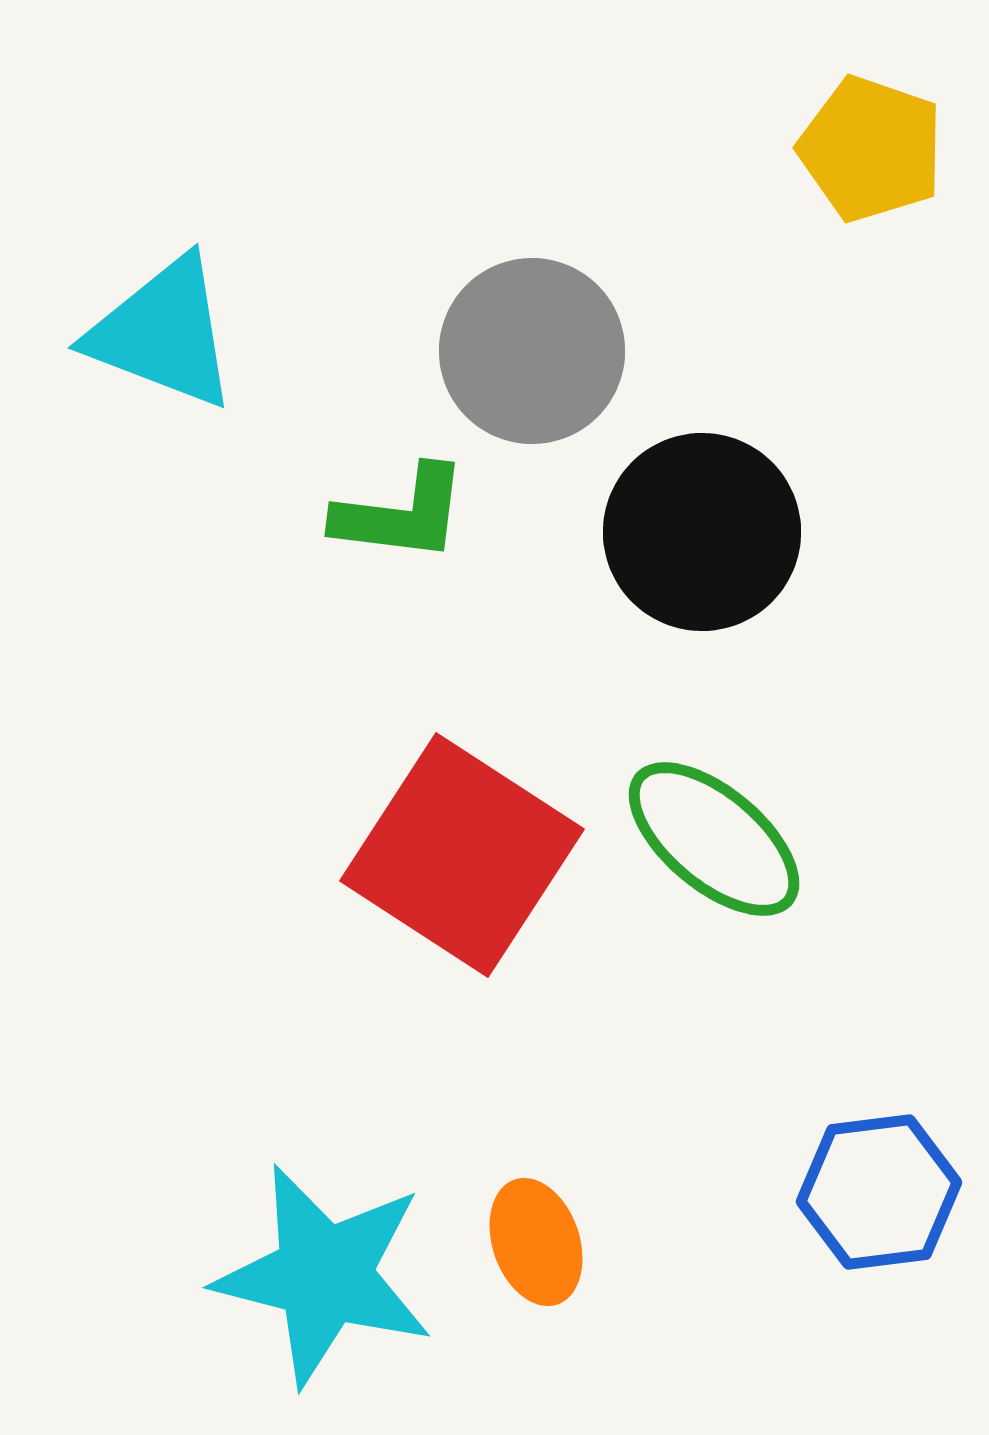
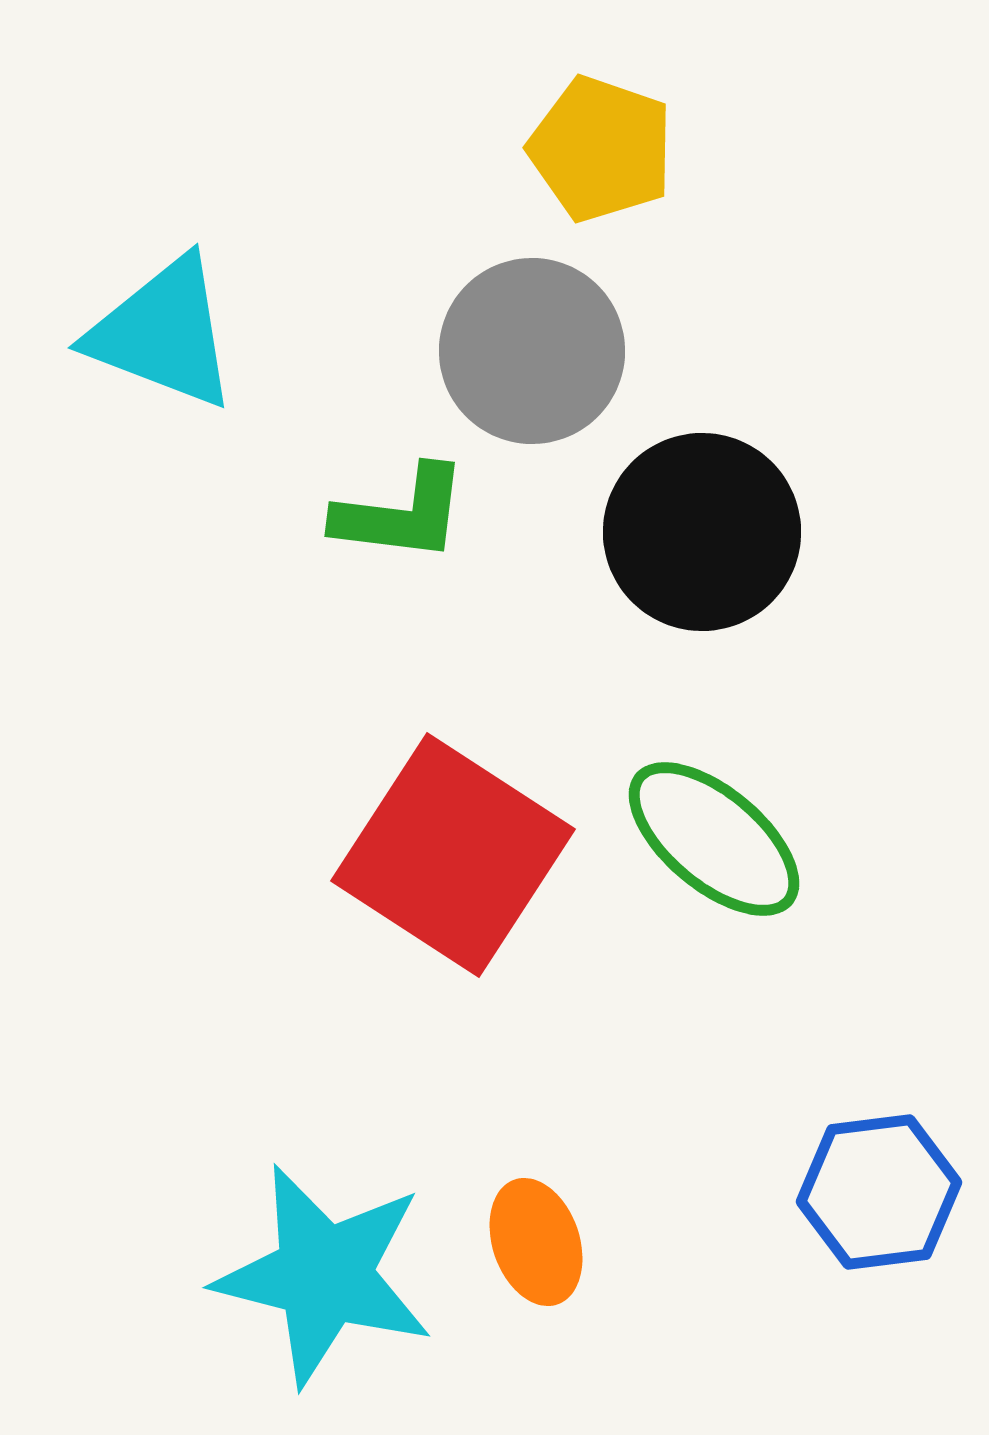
yellow pentagon: moved 270 px left
red square: moved 9 px left
